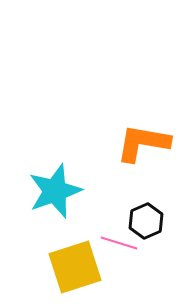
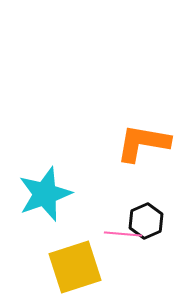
cyan star: moved 10 px left, 3 px down
pink line: moved 4 px right, 9 px up; rotated 12 degrees counterclockwise
